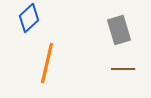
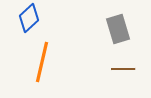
gray rectangle: moved 1 px left, 1 px up
orange line: moved 5 px left, 1 px up
